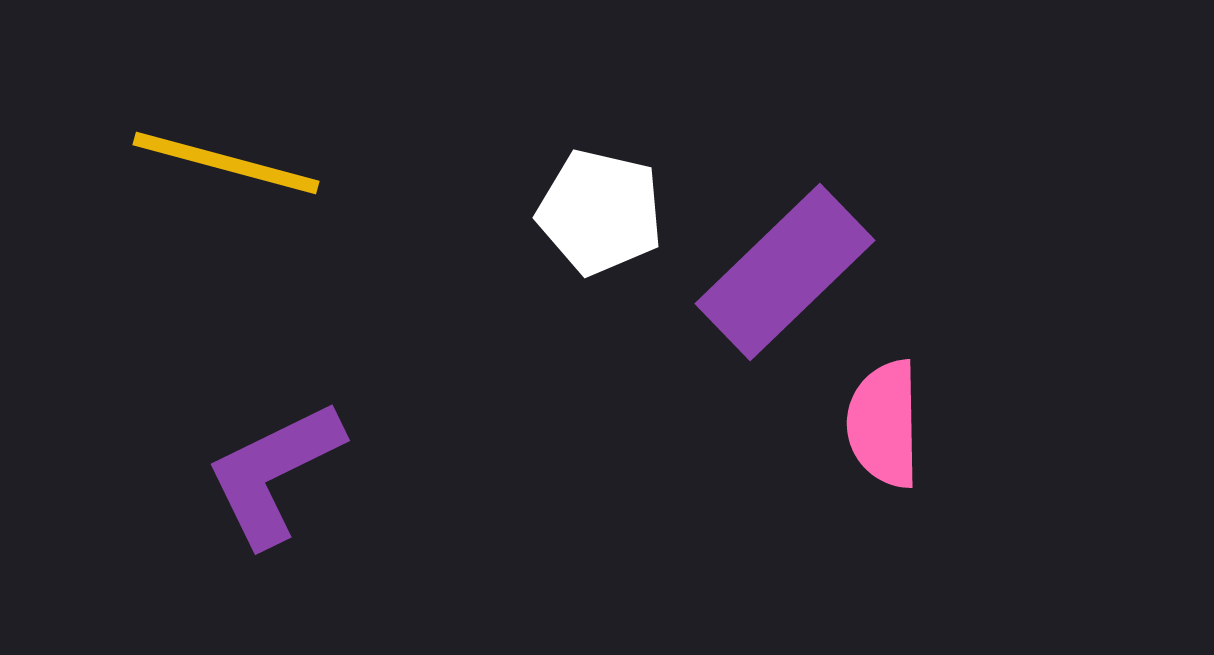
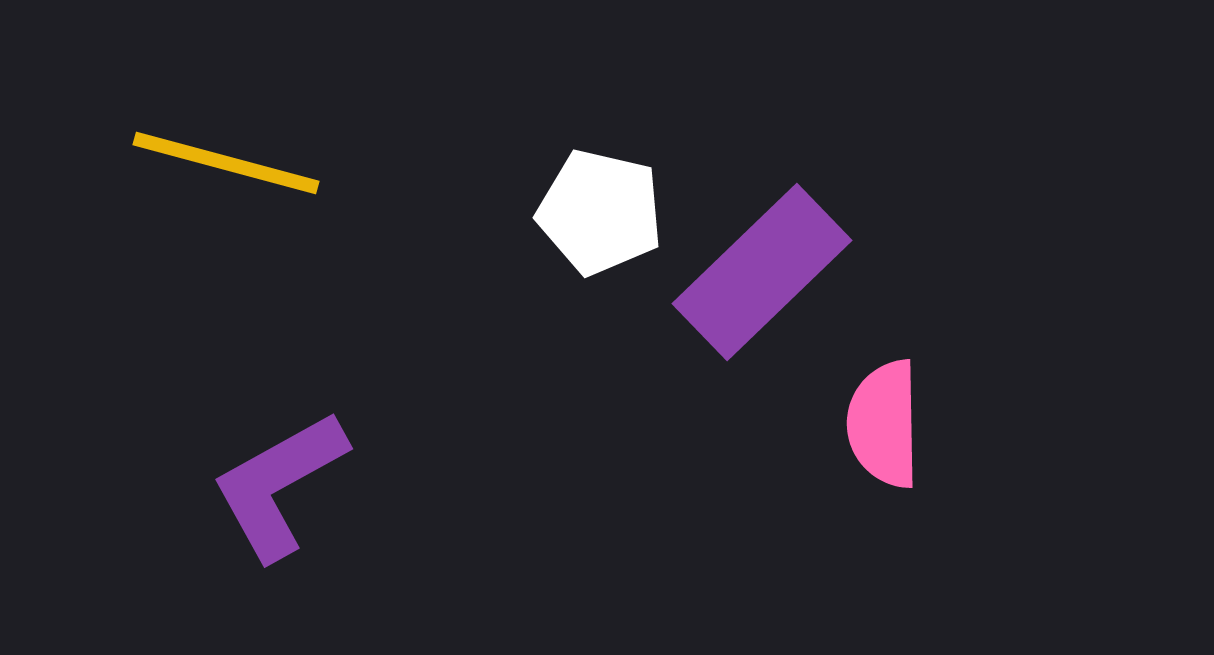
purple rectangle: moved 23 px left
purple L-shape: moved 5 px right, 12 px down; rotated 3 degrees counterclockwise
